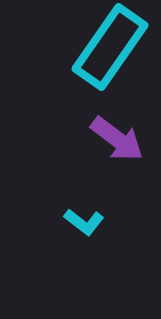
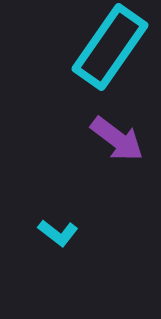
cyan L-shape: moved 26 px left, 11 px down
